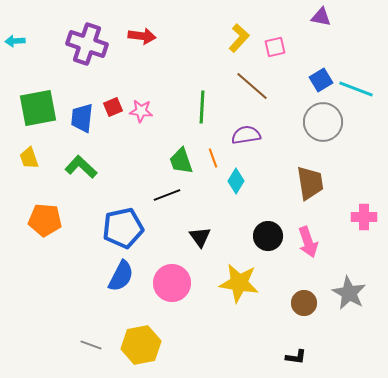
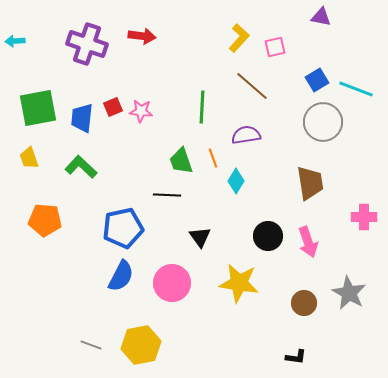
blue square: moved 4 px left
black line: rotated 24 degrees clockwise
